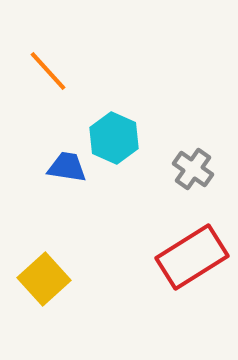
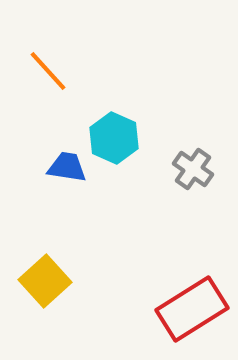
red rectangle: moved 52 px down
yellow square: moved 1 px right, 2 px down
